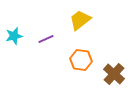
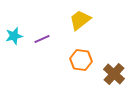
purple line: moved 4 px left
